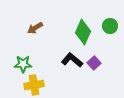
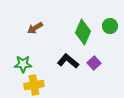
black L-shape: moved 4 px left, 1 px down
